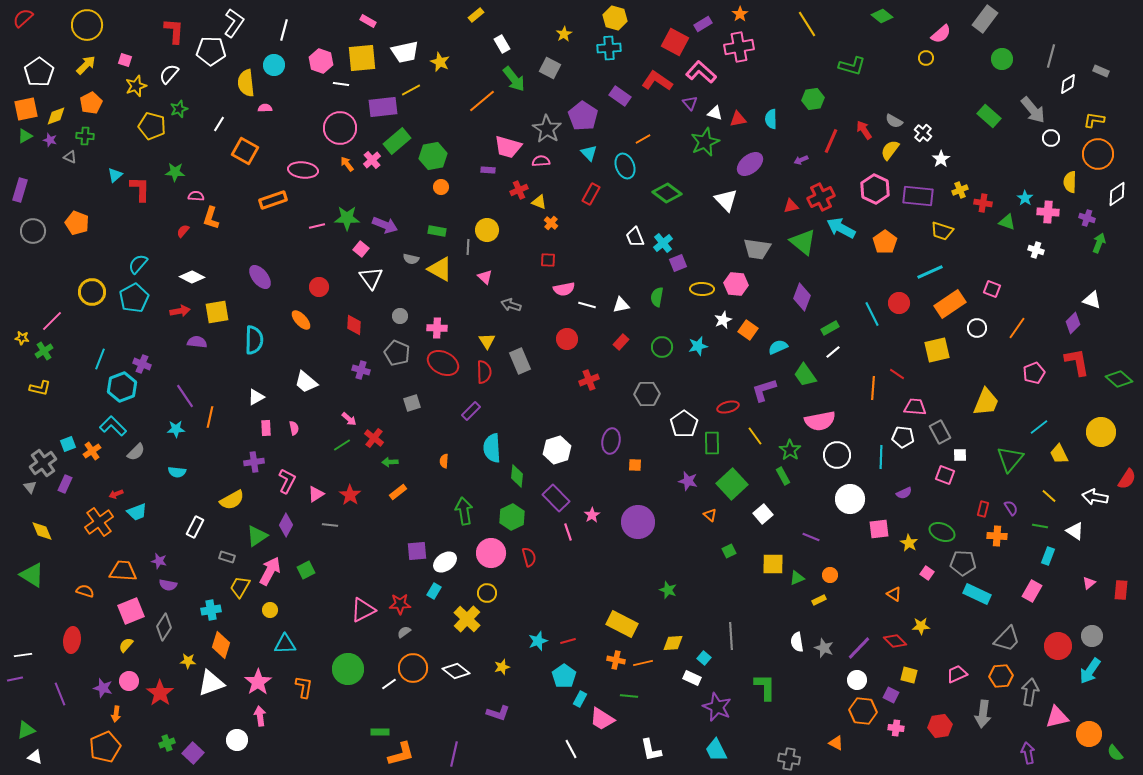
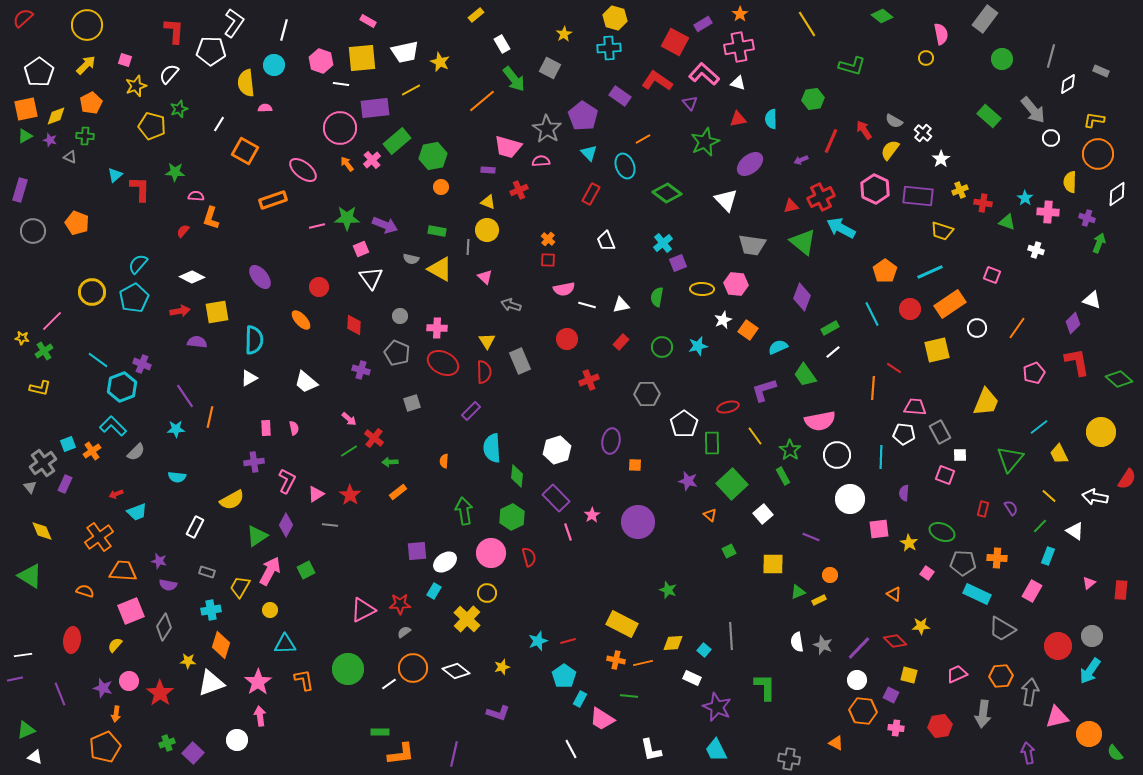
pink semicircle at (941, 34): rotated 60 degrees counterclockwise
pink L-shape at (701, 72): moved 3 px right, 2 px down
purple rectangle at (383, 107): moved 8 px left, 1 px down
white triangle at (715, 113): moved 23 px right, 30 px up
pink ellipse at (303, 170): rotated 32 degrees clockwise
yellow triangle at (539, 202): moved 51 px left
orange cross at (551, 223): moved 3 px left, 16 px down
white trapezoid at (635, 237): moved 29 px left, 4 px down
orange pentagon at (885, 242): moved 29 px down
pink square at (361, 249): rotated 28 degrees clockwise
gray trapezoid at (757, 249): moved 5 px left, 4 px up
pink square at (992, 289): moved 14 px up
red circle at (899, 303): moved 11 px right, 6 px down
cyan line at (100, 359): moved 2 px left, 1 px down; rotated 75 degrees counterclockwise
red line at (897, 374): moved 3 px left, 6 px up
white triangle at (256, 397): moved 7 px left, 19 px up
white pentagon at (903, 437): moved 1 px right, 3 px up
green line at (342, 445): moved 7 px right, 6 px down
cyan semicircle at (177, 472): moved 5 px down
purple semicircle at (904, 493): rotated 119 degrees clockwise
orange cross at (99, 522): moved 15 px down
green line at (1040, 526): rotated 56 degrees counterclockwise
orange cross at (997, 536): moved 22 px down
gray rectangle at (227, 557): moved 20 px left, 15 px down
green triangle at (32, 575): moved 2 px left, 1 px down
green triangle at (797, 578): moved 1 px right, 14 px down
gray trapezoid at (1007, 639): moved 5 px left, 10 px up; rotated 76 degrees clockwise
yellow semicircle at (126, 645): moved 11 px left
gray star at (824, 648): moved 1 px left, 3 px up
cyan square at (704, 658): moved 8 px up
orange L-shape at (304, 687): moved 7 px up; rotated 20 degrees counterclockwise
orange L-shape at (401, 754): rotated 8 degrees clockwise
